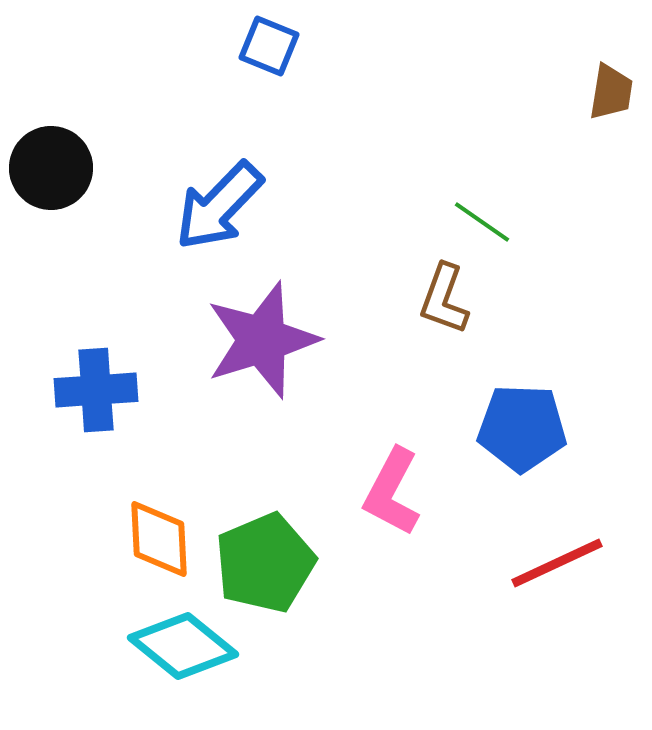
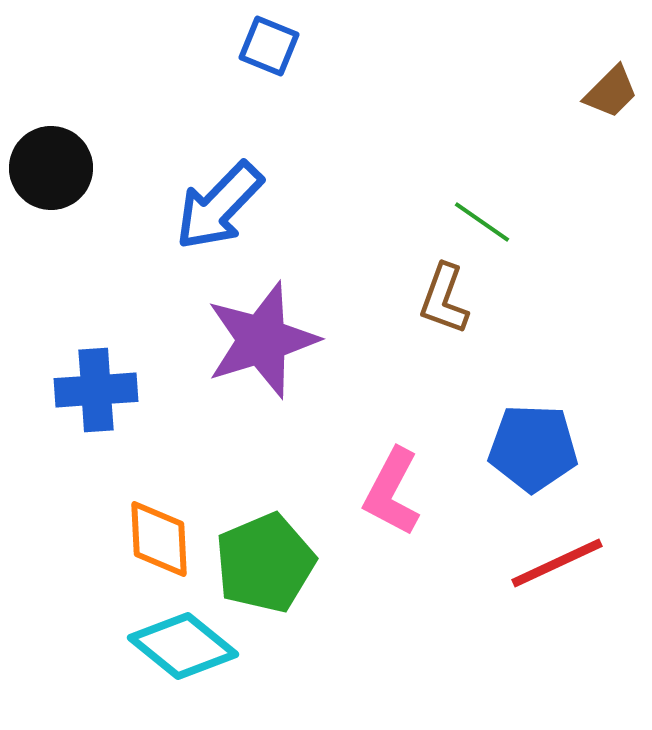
brown trapezoid: rotated 36 degrees clockwise
blue pentagon: moved 11 px right, 20 px down
